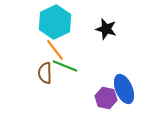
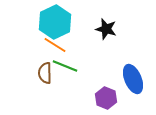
orange line: moved 5 px up; rotated 20 degrees counterclockwise
blue ellipse: moved 9 px right, 10 px up
purple hexagon: rotated 10 degrees clockwise
